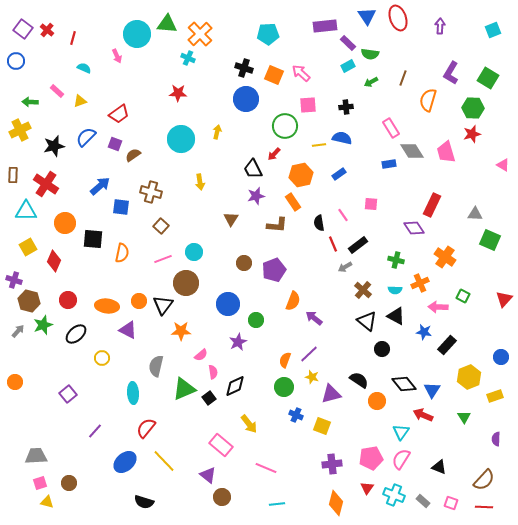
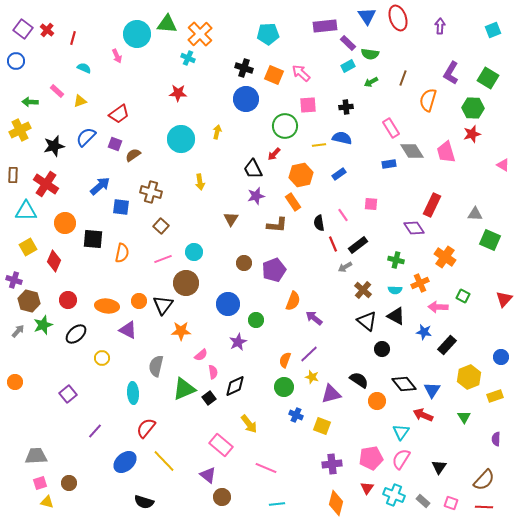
black triangle at (439, 467): rotated 42 degrees clockwise
